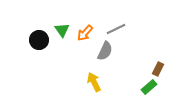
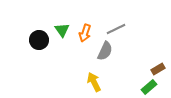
orange arrow: rotated 24 degrees counterclockwise
brown rectangle: rotated 32 degrees clockwise
